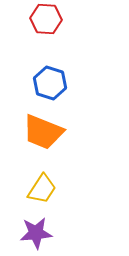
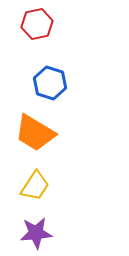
red hexagon: moved 9 px left, 5 px down; rotated 16 degrees counterclockwise
orange trapezoid: moved 8 px left, 1 px down; rotated 9 degrees clockwise
yellow trapezoid: moved 7 px left, 3 px up
